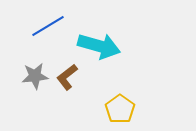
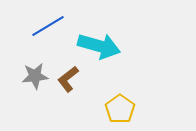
brown L-shape: moved 1 px right, 2 px down
